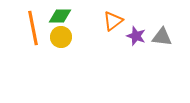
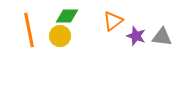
green diamond: moved 7 px right
orange line: moved 4 px left, 2 px down
yellow circle: moved 1 px left, 1 px up
